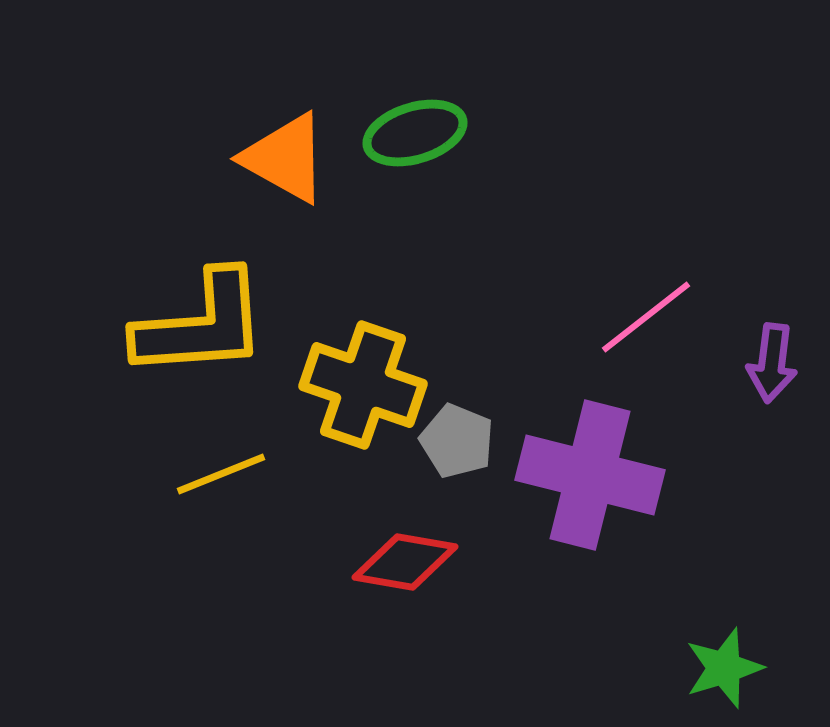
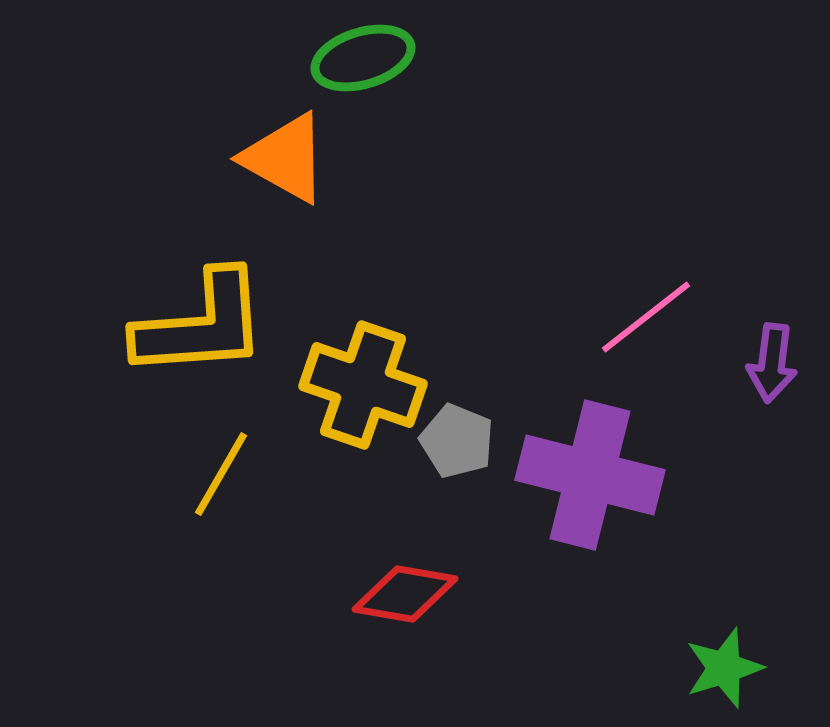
green ellipse: moved 52 px left, 75 px up
yellow line: rotated 38 degrees counterclockwise
red diamond: moved 32 px down
